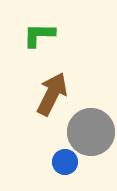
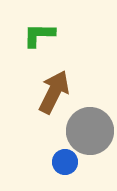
brown arrow: moved 2 px right, 2 px up
gray circle: moved 1 px left, 1 px up
